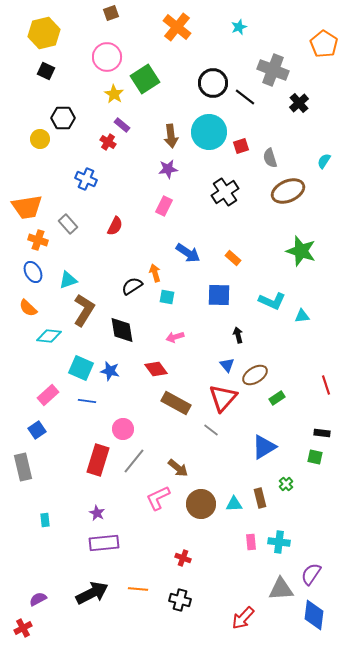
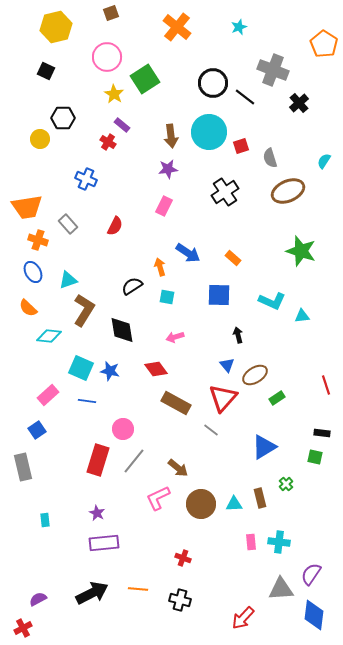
yellow hexagon at (44, 33): moved 12 px right, 6 px up
orange arrow at (155, 273): moved 5 px right, 6 px up
